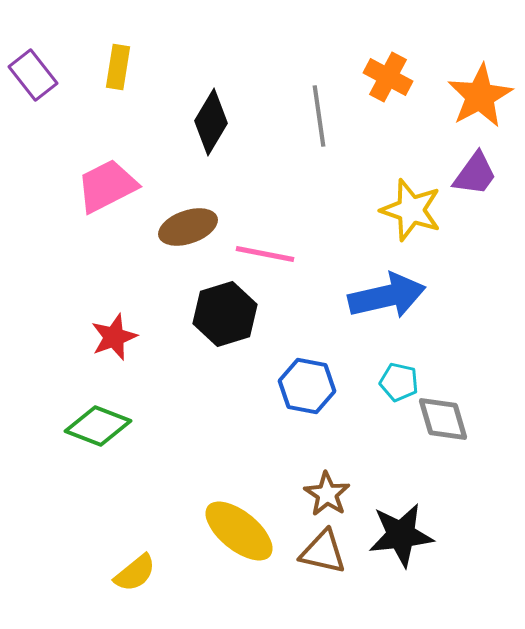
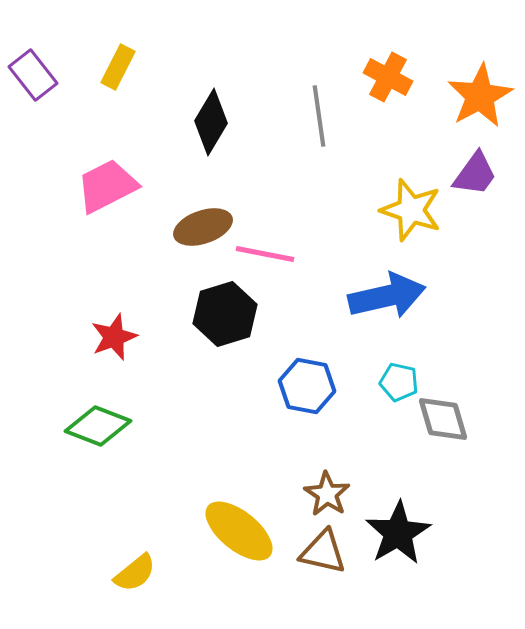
yellow rectangle: rotated 18 degrees clockwise
brown ellipse: moved 15 px right
black star: moved 3 px left, 2 px up; rotated 24 degrees counterclockwise
